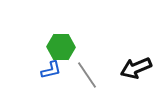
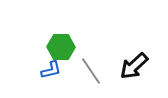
black arrow: moved 2 px left, 2 px up; rotated 20 degrees counterclockwise
gray line: moved 4 px right, 4 px up
